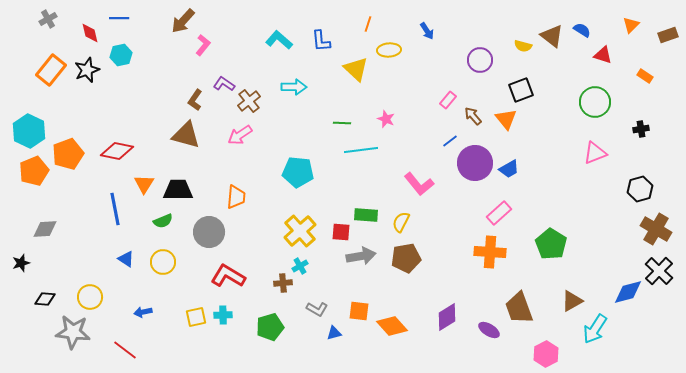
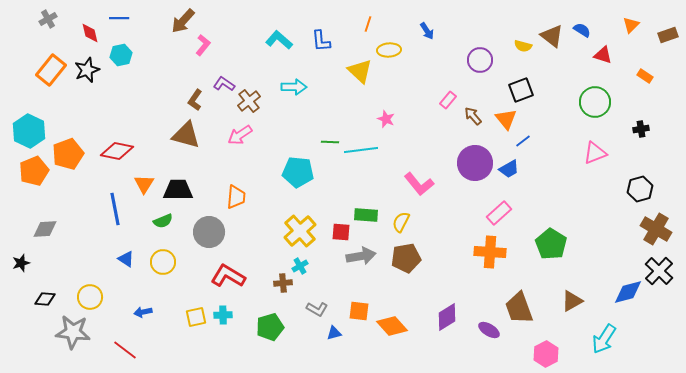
yellow triangle at (356, 69): moved 4 px right, 2 px down
green line at (342, 123): moved 12 px left, 19 px down
blue line at (450, 141): moved 73 px right
cyan arrow at (595, 329): moved 9 px right, 10 px down
